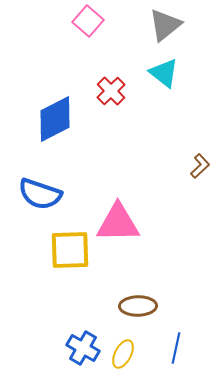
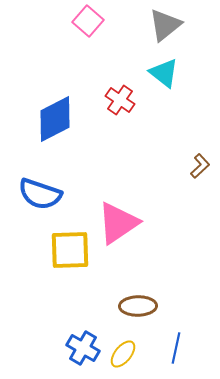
red cross: moved 9 px right, 9 px down; rotated 12 degrees counterclockwise
pink triangle: rotated 33 degrees counterclockwise
yellow ellipse: rotated 12 degrees clockwise
